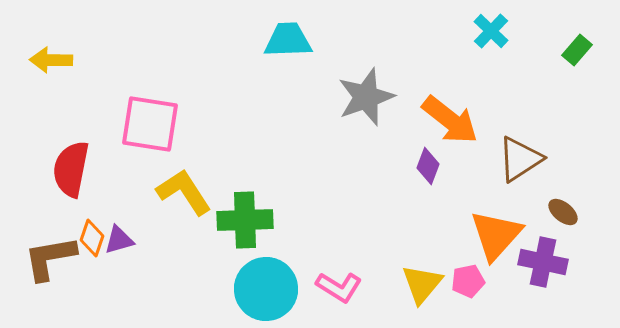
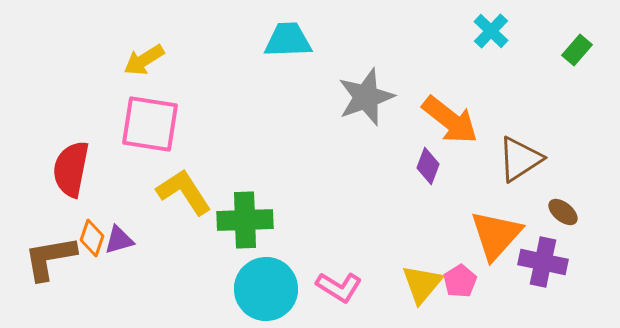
yellow arrow: moved 93 px right; rotated 33 degrees counterclockwise
pink pentagon: moved 8 px left; rotated 20 degrees counterclockwise
